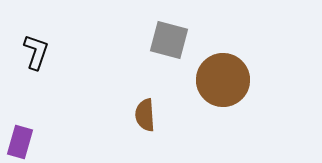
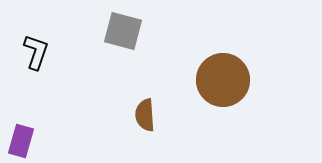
gray square: moved 46 px left, 9 px up
purple rectangle: moved 1 px right, 1 px up
